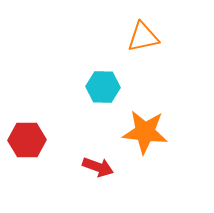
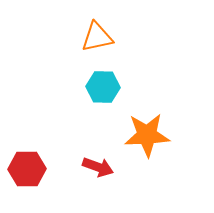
orange triangle: moved 46 px left
orange star: moved 2 px right, 3 px down; rotated 9 degrees counterclockwise
red hexagon: moved 29 px down
